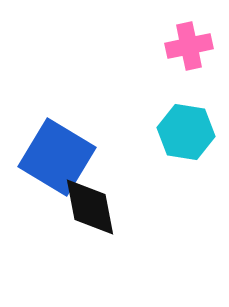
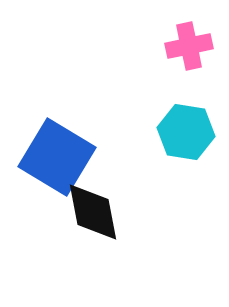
black diamond: moved 3 px right, 5 px down
